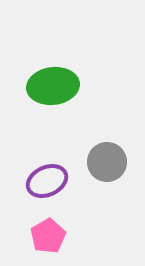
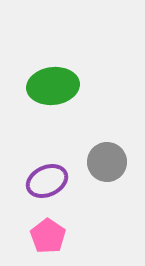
pink pentagon: rotated 8 degrees counterclockwise
